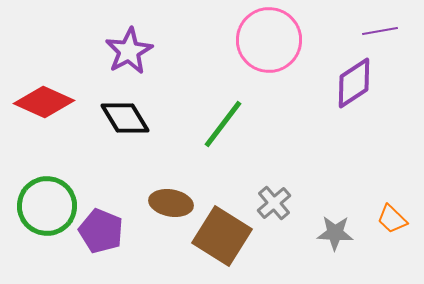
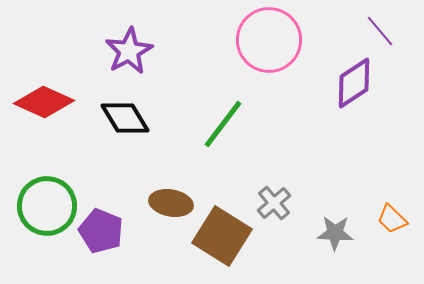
purple line: rotated 60 degrees clockwise
